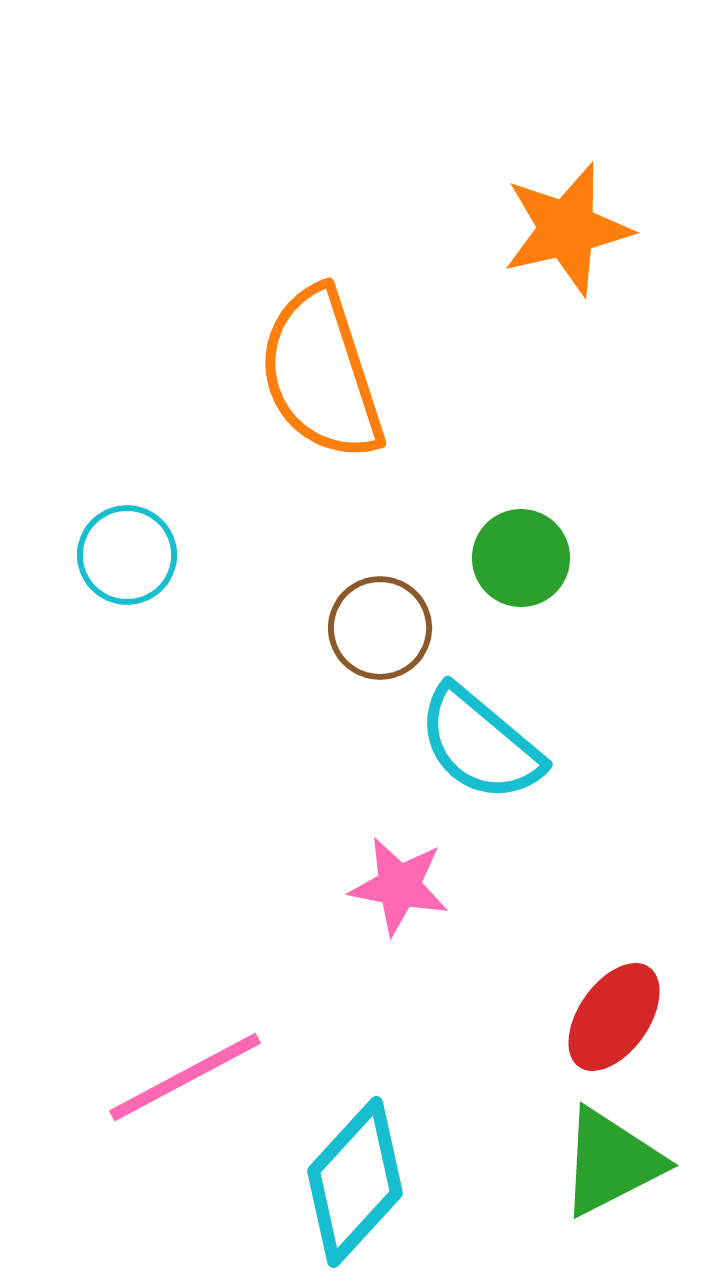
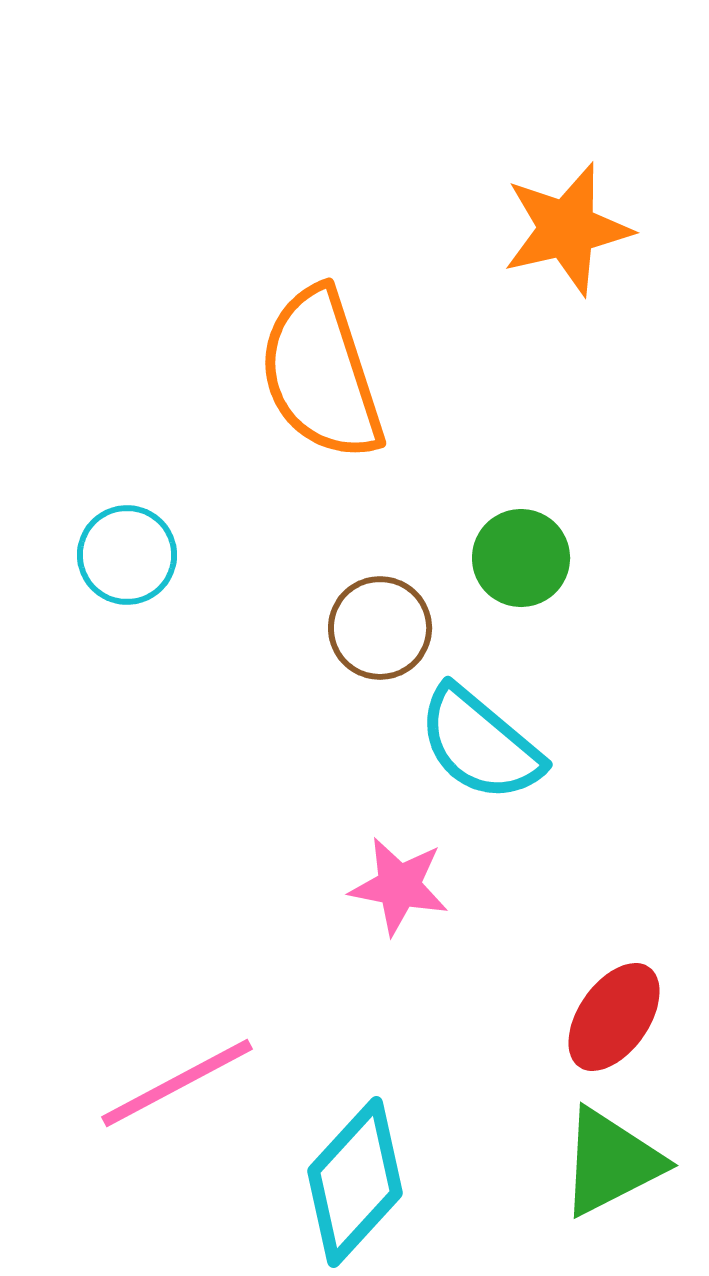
pink line: moved 8 px left, 6 px down
